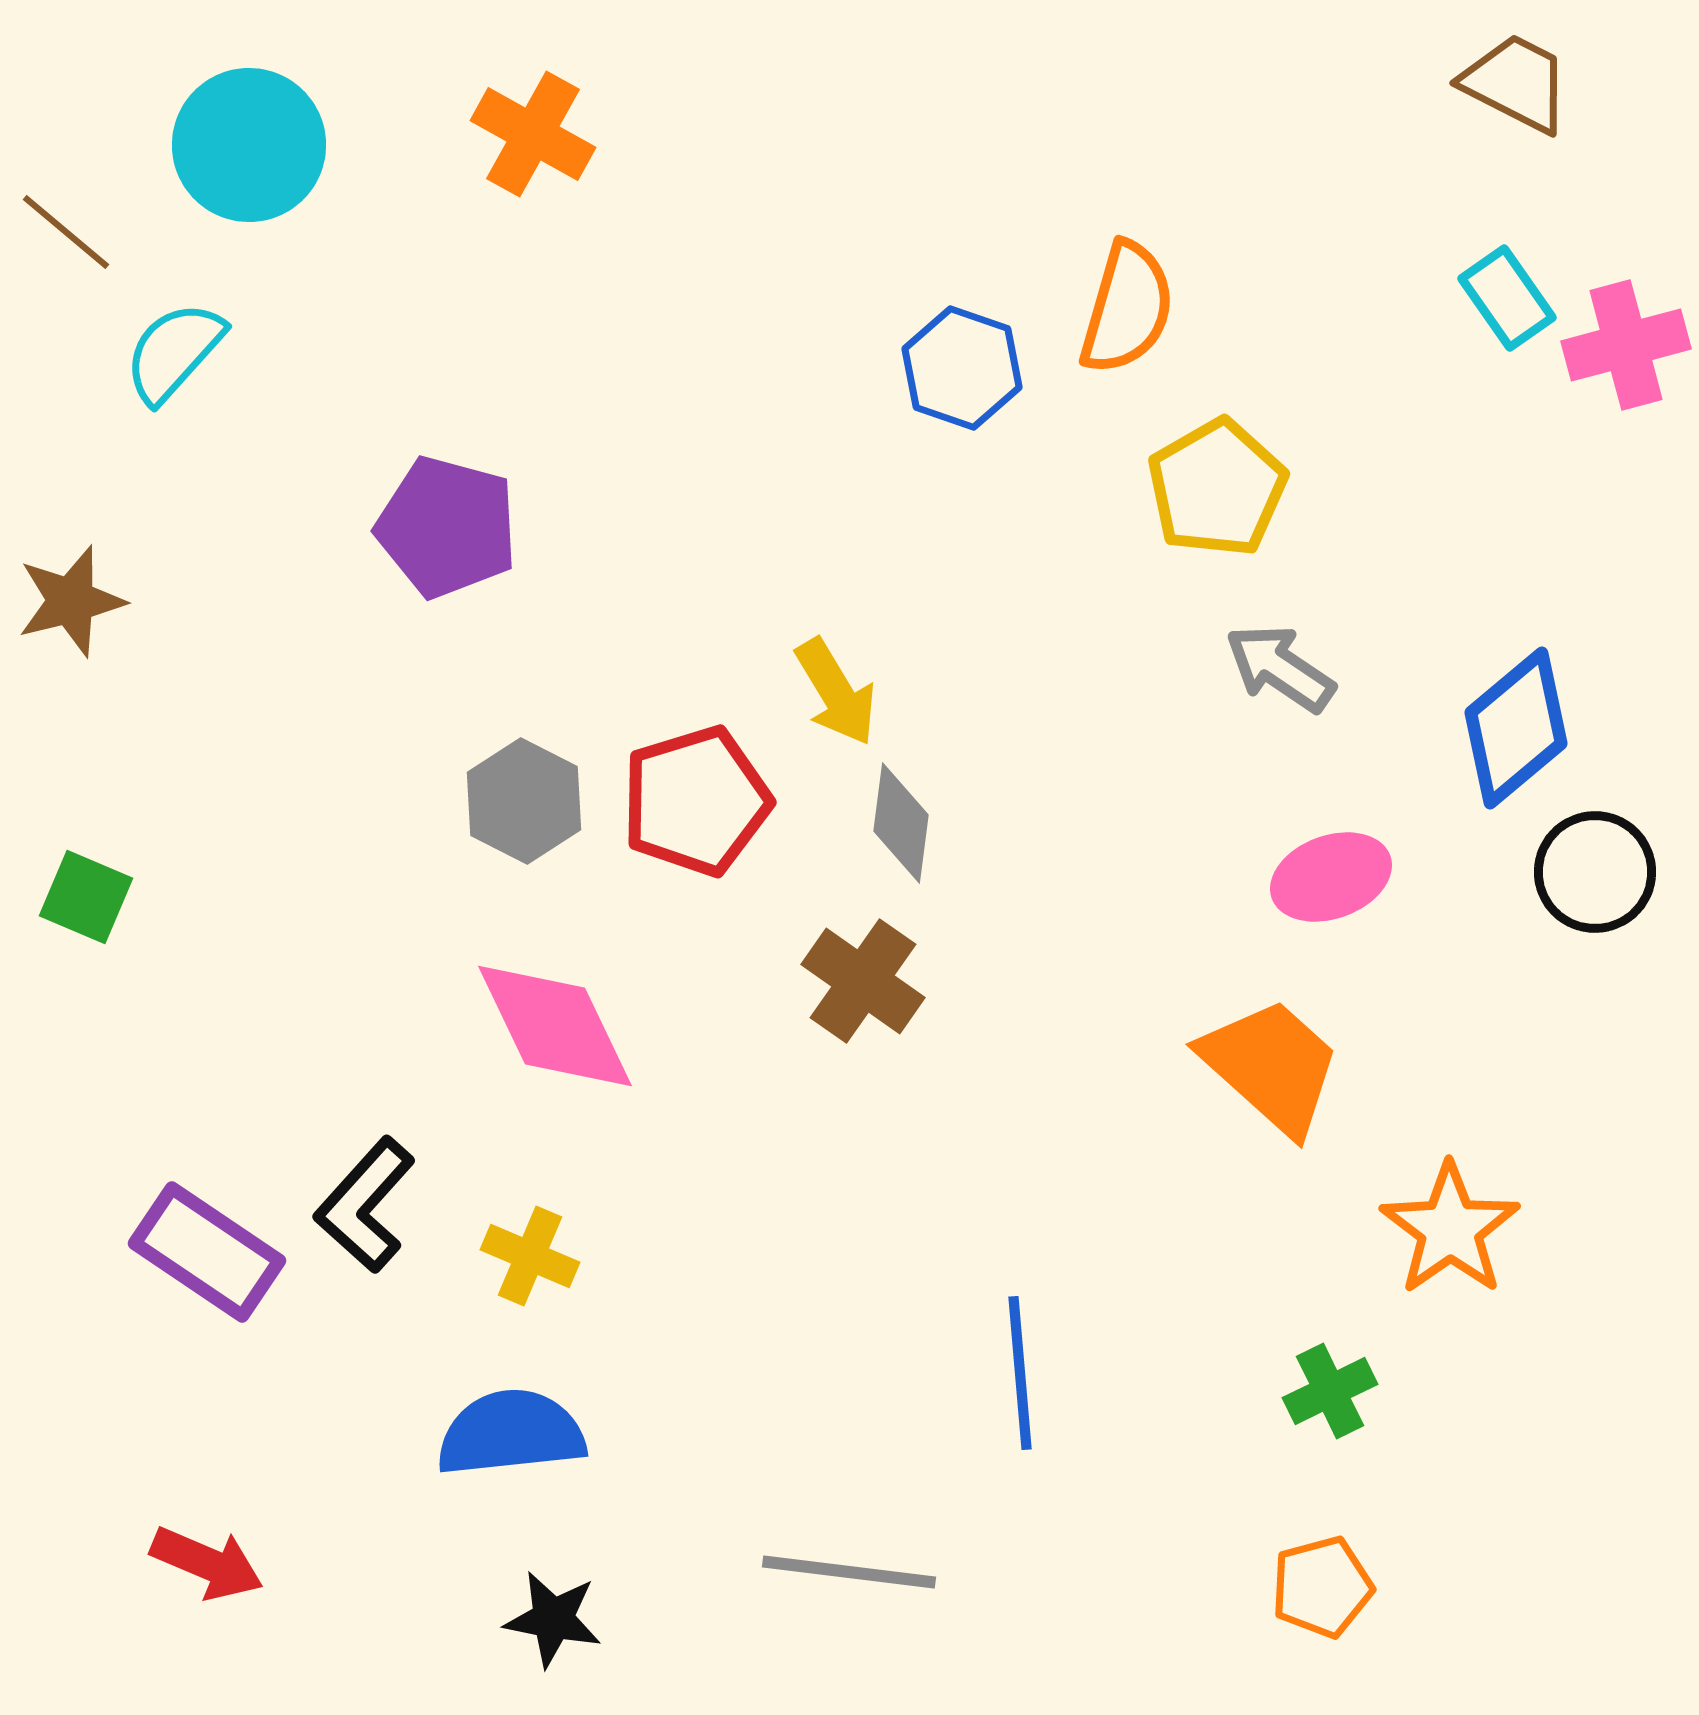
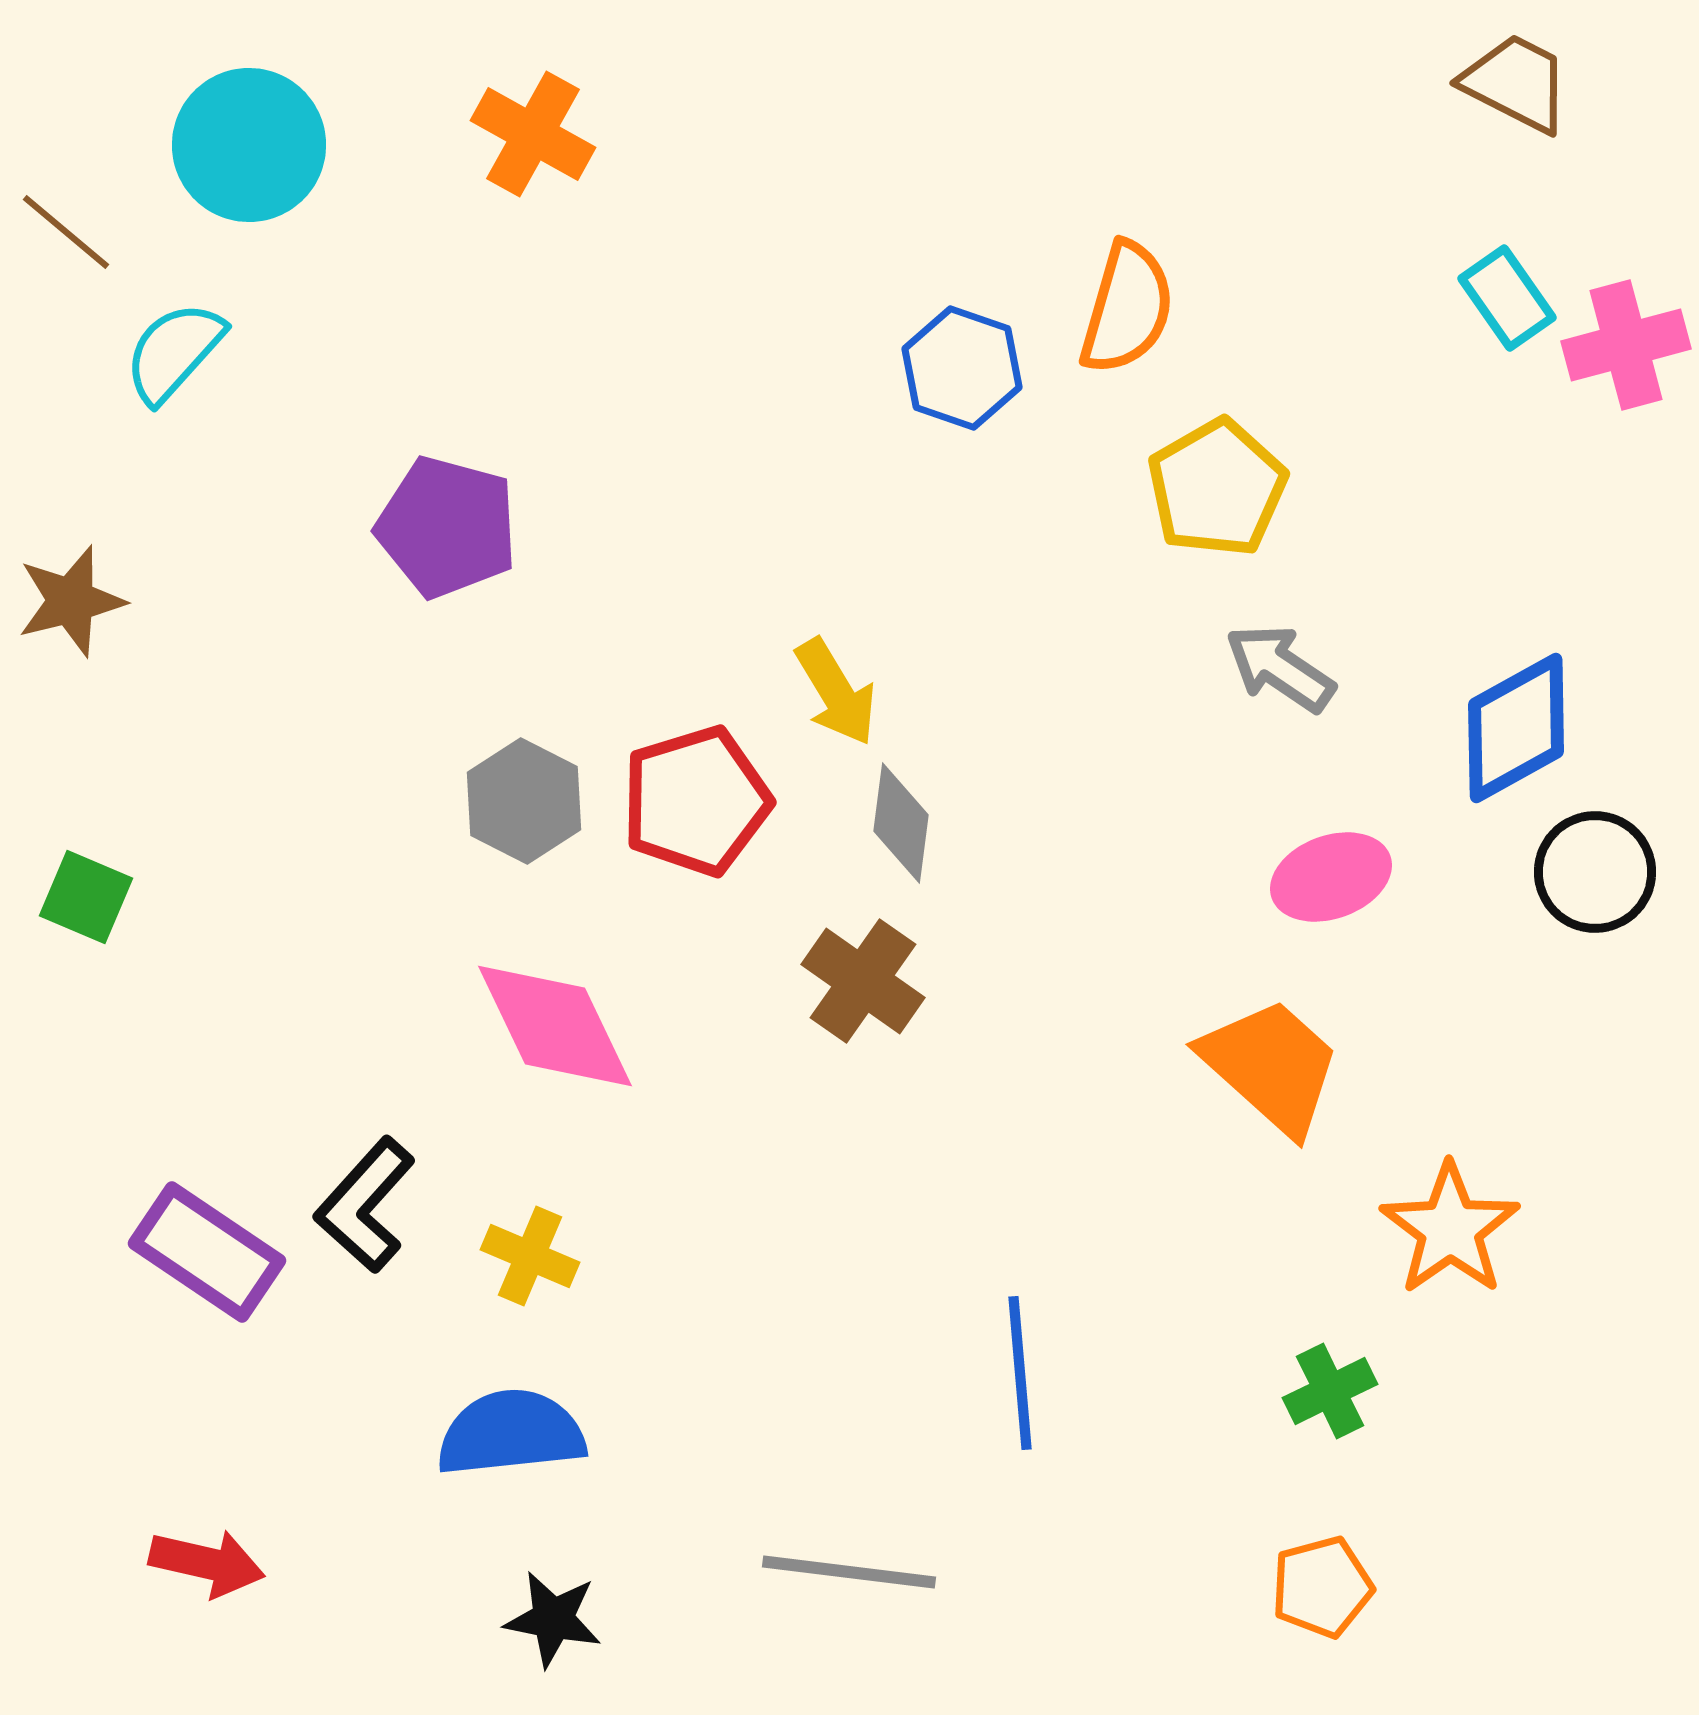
blue diamond: rotated 11 degrees clockwise
red arrow: rotated 10 degrees counterclockwise
